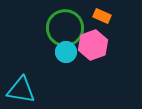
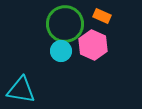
green circle: moved 4 px up
pink hexagon: rotated 16 degrees counterclockwise
cyan circle: moved 5 px left, 1 px up
